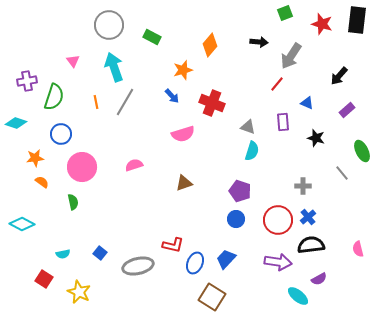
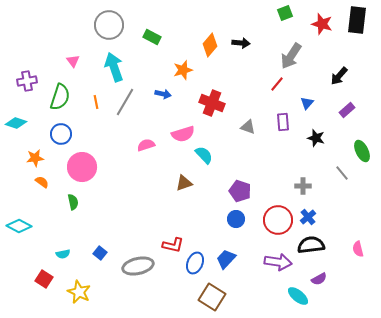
black arrow at (259, 42): moved 18 px left, 1 px down
blue arrow at (172, 96): moved 9 px left, 2 px up; rotated 35 degrees counterclockwise
green semicircle at (54, 97): moved 6 px right
blue triangle at (307, 103): rotated 48 degrees clockwise
cyan semicircle at (252, 151): moved 48 px left, 4 px down; rotated 60 degrees counterclockwise
pink semicircle at (134, 165): moved 12 px right, 20 px up
cyan diamond at (22, 224): moved 3 px left, 2 px down
